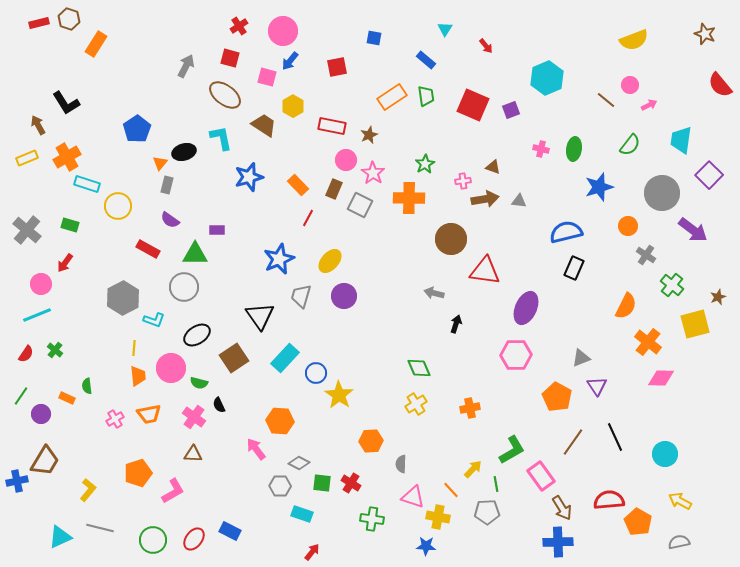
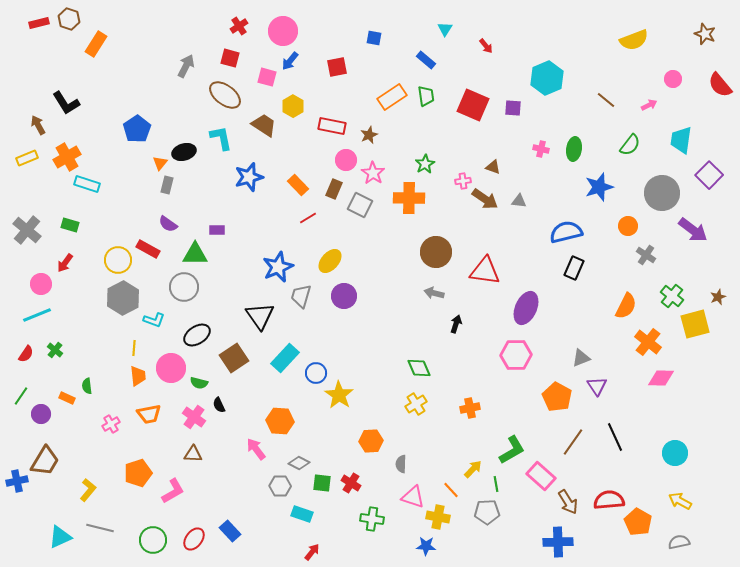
pink circle at (630, 85): moved 43 px right, 6 px up
purple square at (511, 110): moved 2 px right, 2 px up; rotated 24 degrees clockwise
brown arrow at (485, 199): rotated 44 degrees clockwise
yellow circle at (118, 206): moved 54 px down
red line at (308, 218): rotated 30 degrees clockwise
purple semicircle at (170, 220): moved 2 px left, 4 px down
brown circle at (451, 239): moved 15 px left, 13 px down
blue star at (279, 259): moved 1 px left, 8 px down
green cross at (672, 285): moved 11 px down
pink cross at (115, 419): moved 4 px left, 5 px down
cyan circle at (665, 454): moved 10 px right, 1 px up
pink rectangle at (541, 476): rotated 12 degrees counterclockwise
brown arrow at (562, 508): moved 6 px right, 6 px up
blue rectangle at (230, 531): rotated 20 degrees clockwise
